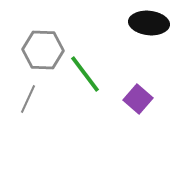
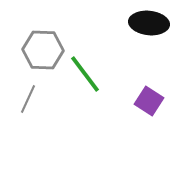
purple square: moved 11 px right, 2 px down; rotated 8 degrees counterclockwise
